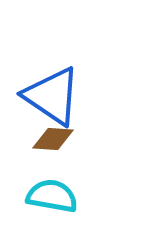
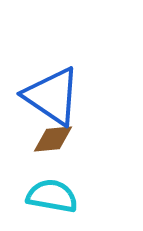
brown diamond: rotated 9 degrees counterclockwise
